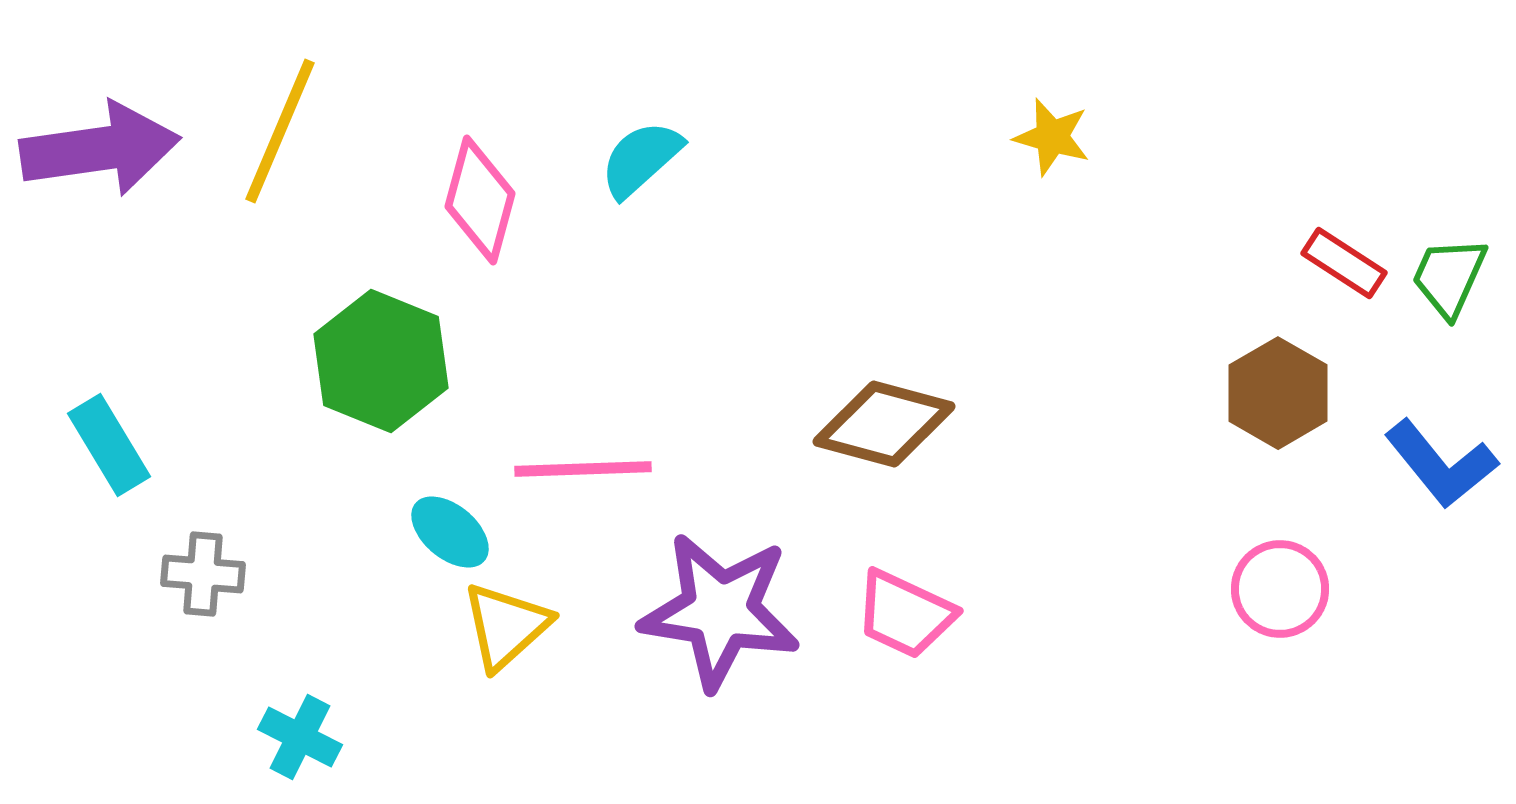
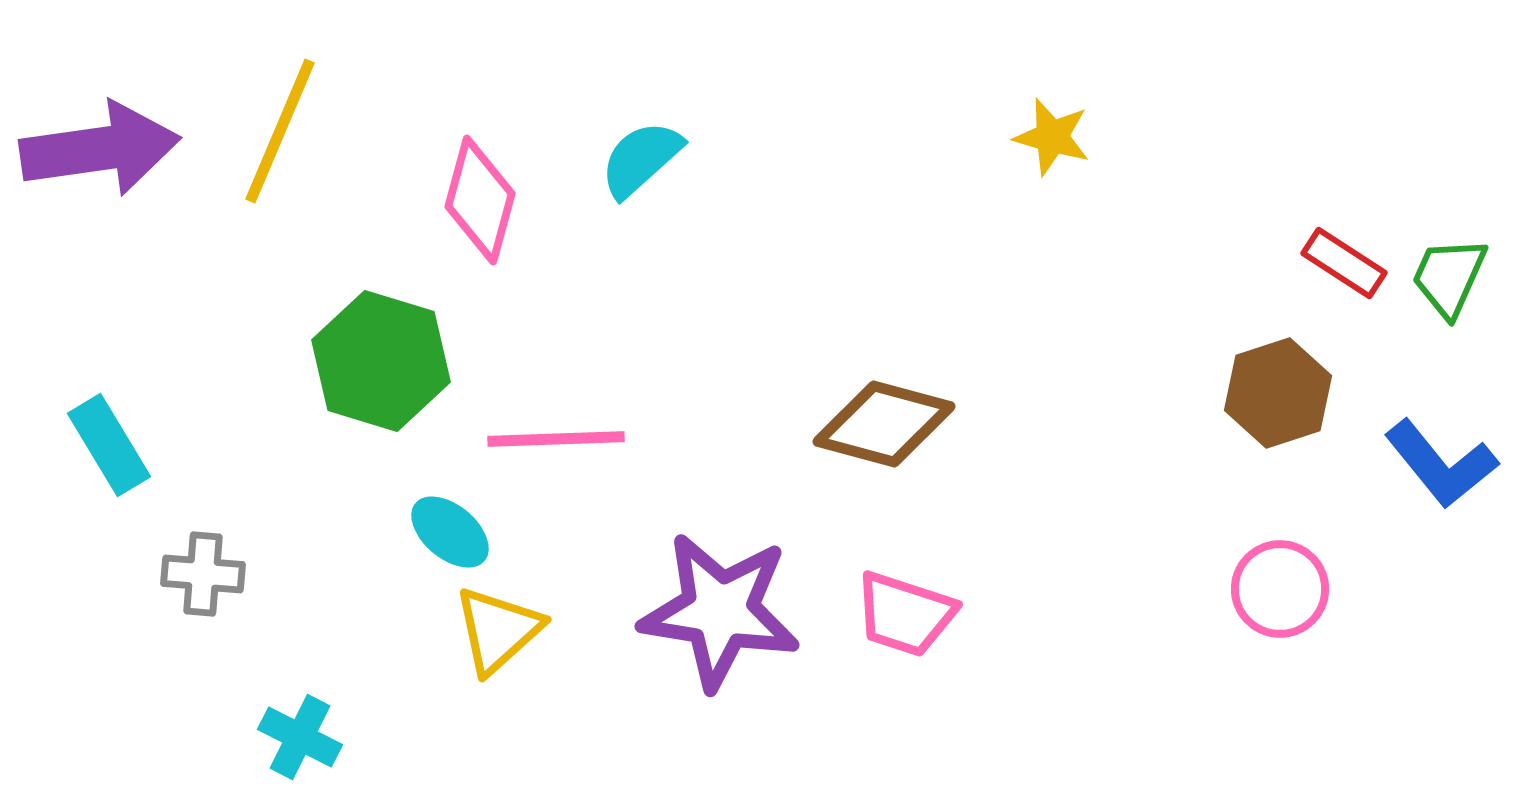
green hexagon: rotated 5 degrees counterclockwise
brown hexagon: rotated 12 degrees clockwise
pink line: moved 27 px left, 30 px up
pink trapezoid: rotated 7 degrees counterclockwise
yellow triangle: moved 8 px left, 4 px down
